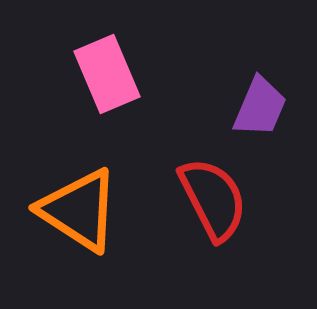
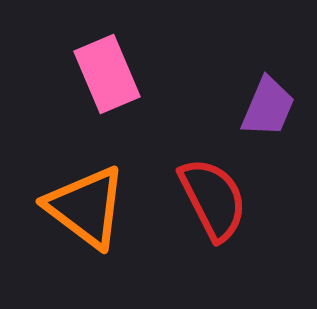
purple trapezoid: moved 8 px right
orange triangle: moved 7 px right, 3 px up; rotated 4 degrees clockwise
